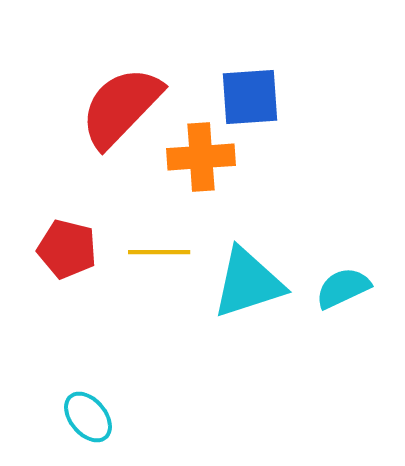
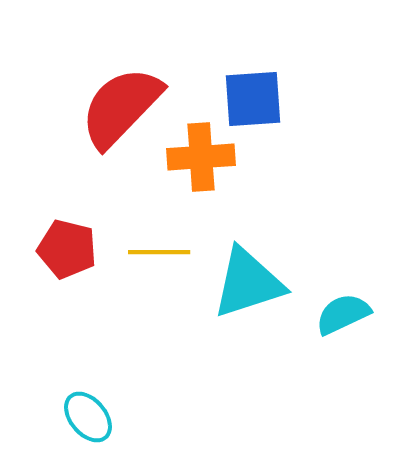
blue square: moved 3 px right, 2 px down
cyan semicircle: moved 26 px down
